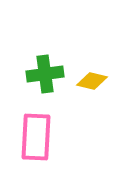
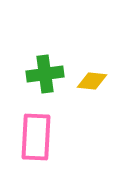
yellow diamond: rotated 8 degrees counterclockwise
